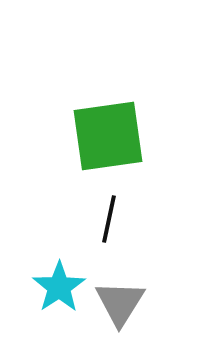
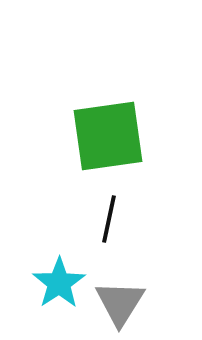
cyan star: moved 4 px up
